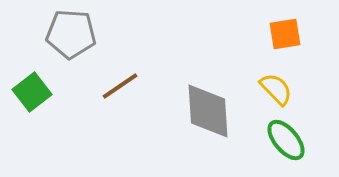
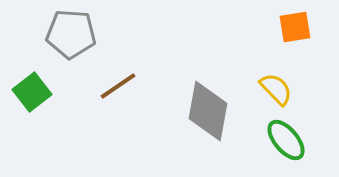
orange square: moved 10 px right, 7 px up
brown line: moved 2 px left
gray diamond: rotated 14 degrees clockwise
